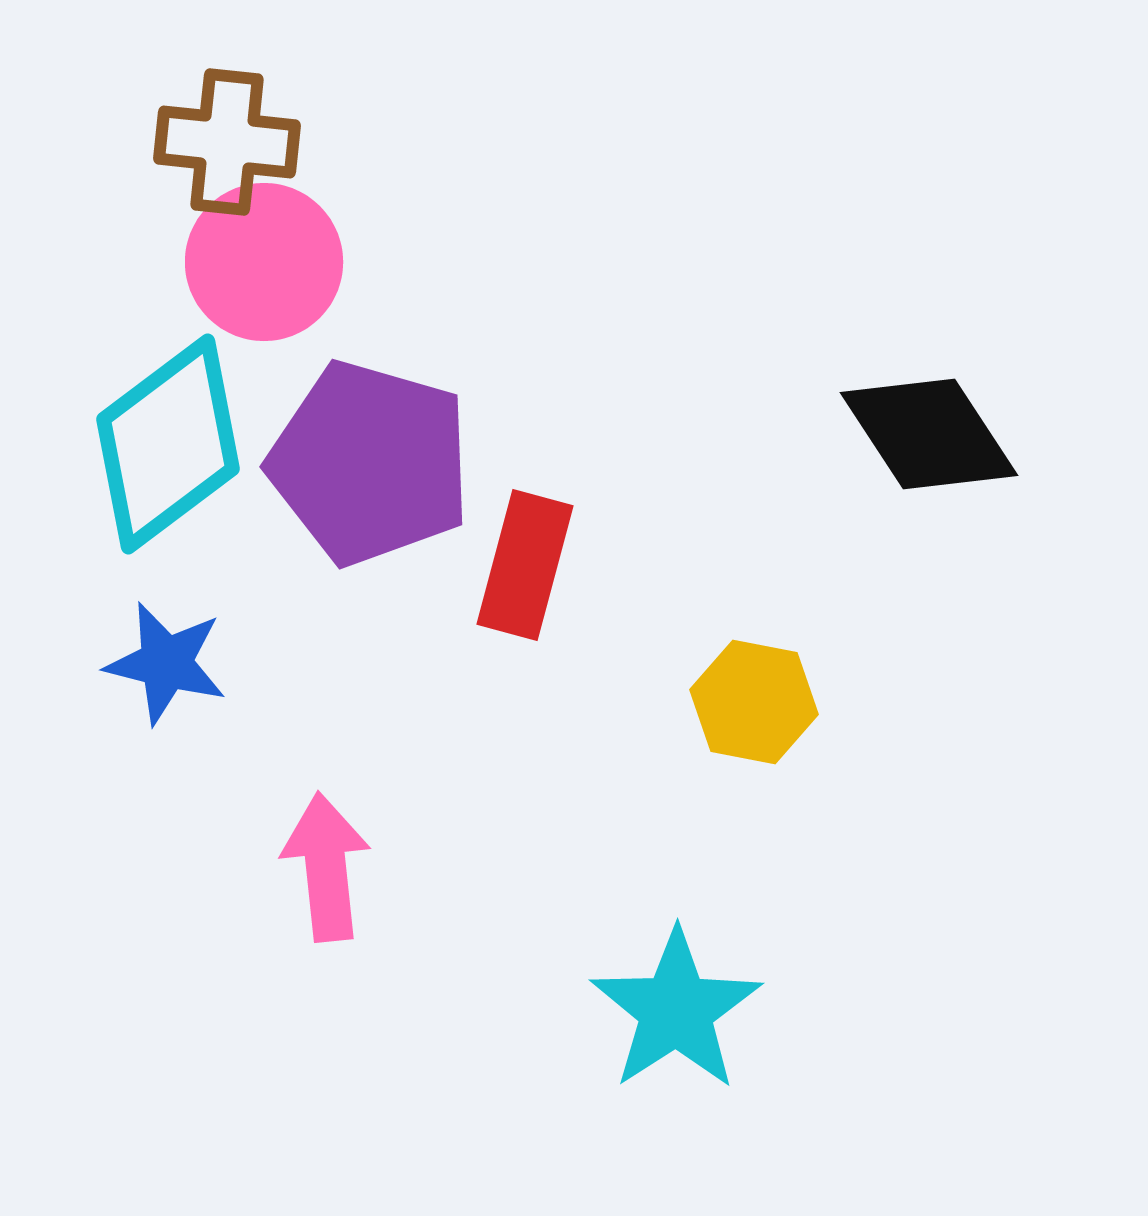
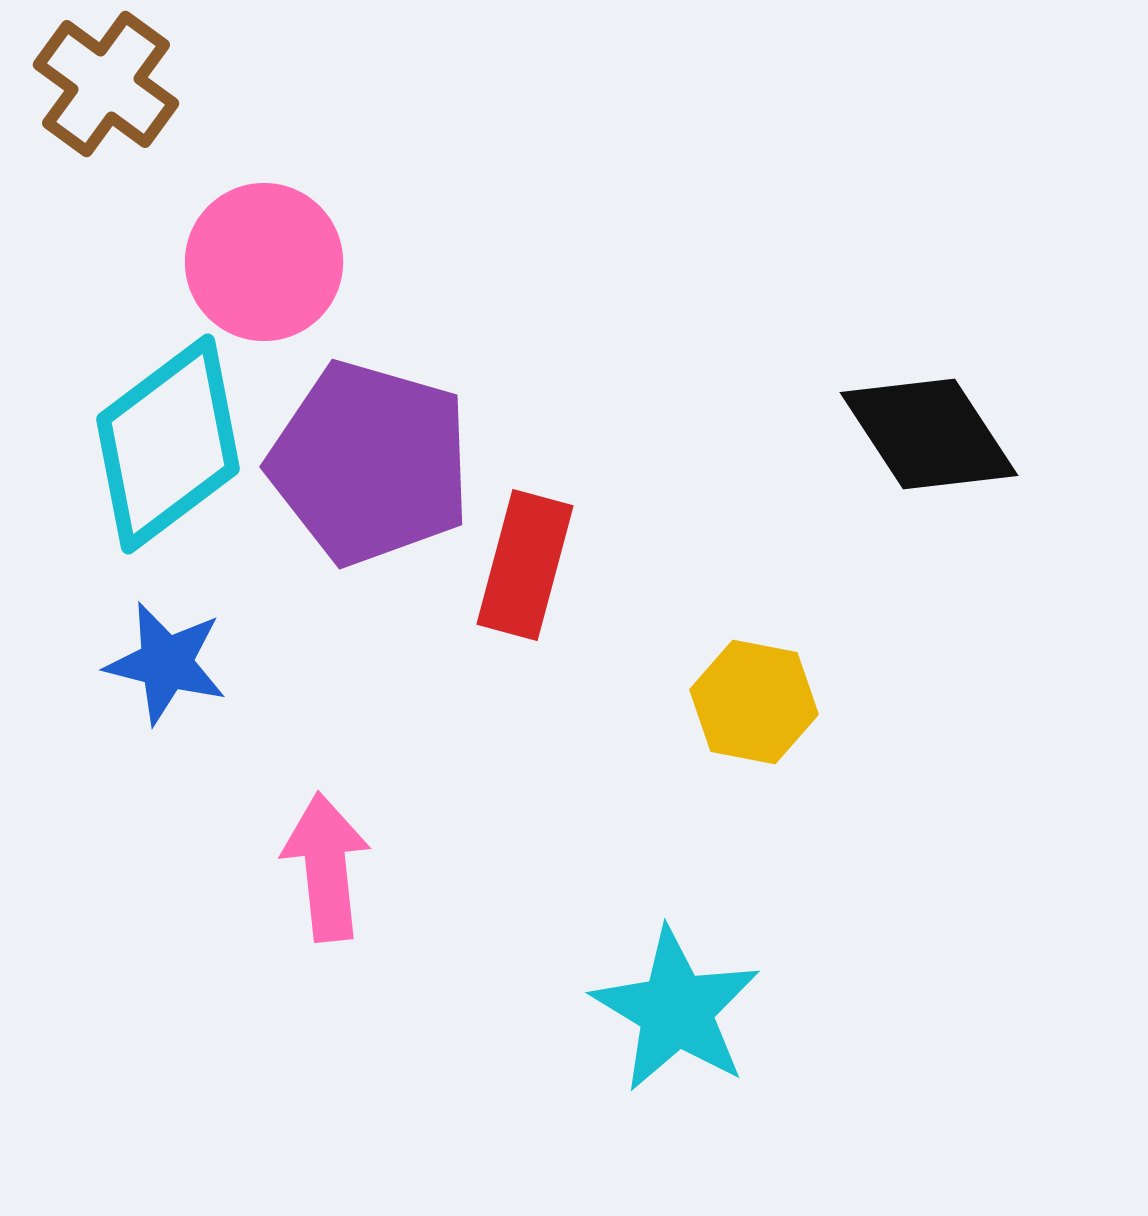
brown cross: moved 121 px left, 58 px up; rotated 30 degrees clockwise
cyan star: rotated 8 degrees counterclockwise
